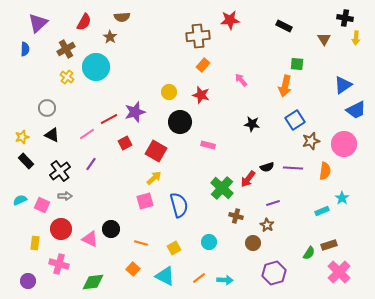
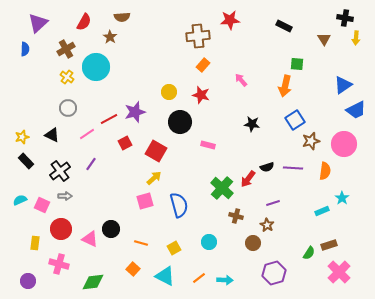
gray circle at (47, 108): moved 21 px right
